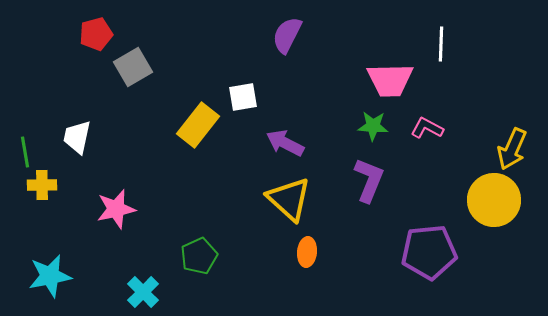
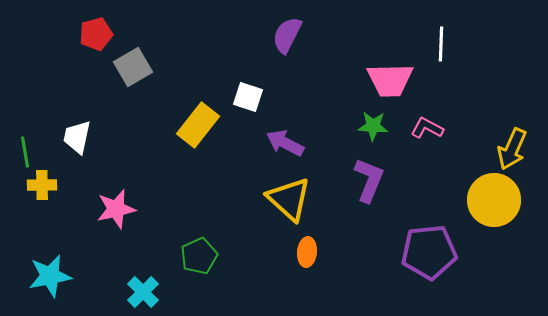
white square: moved 5 px right; rotated 28 degrees clockwise
